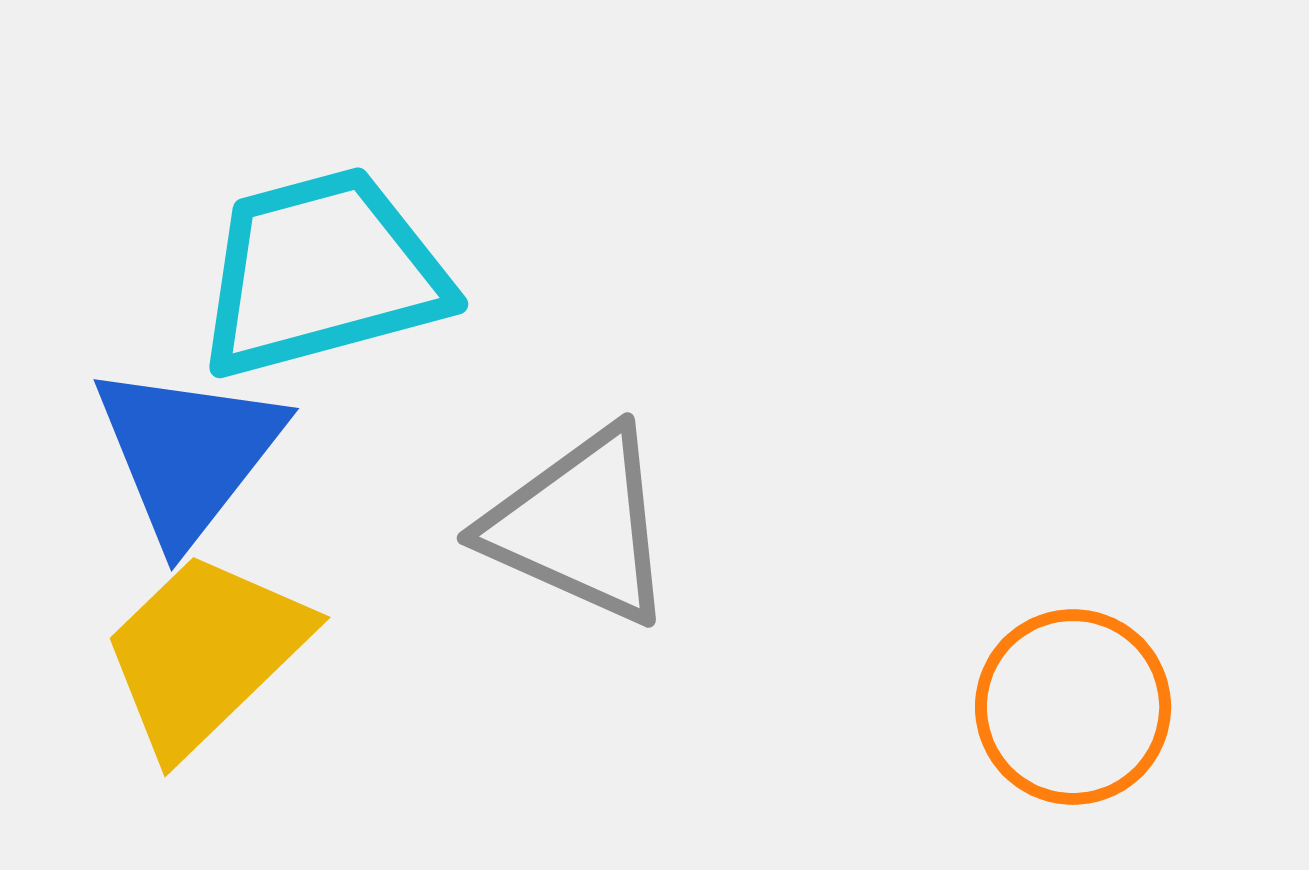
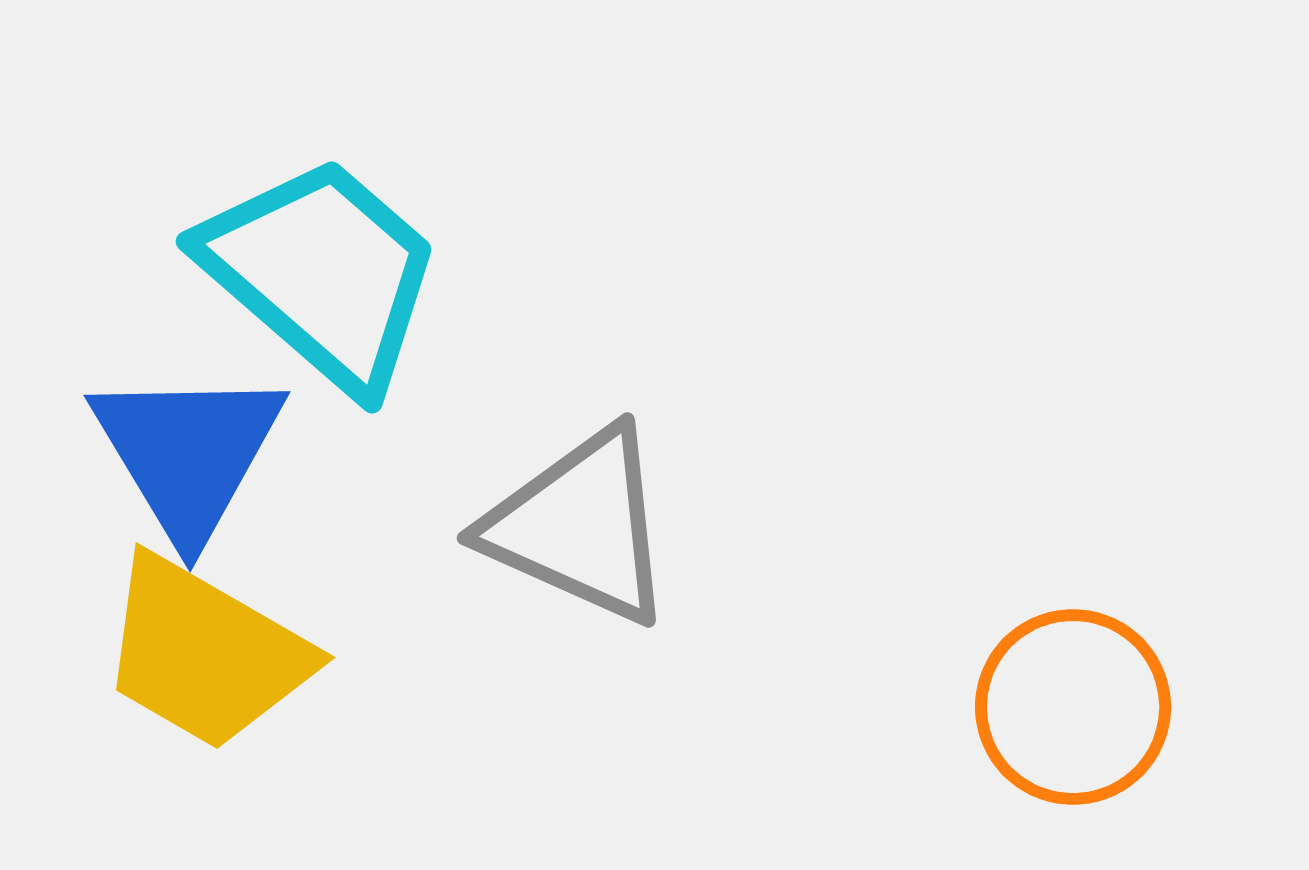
cyan trapezoid: rotated 56 degrees clockwise
blue triangle: rotated 9 degrees counterclockwise
yellow trapezoid: rotated 106 degrees counterclockwise
